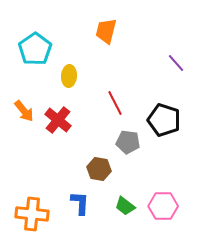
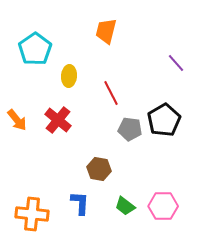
red line: moved 4 px left, 10 px up
orange arrow: moved 7 px left, 9 px down
black pentagon: rotated 24 degrees clockwise
gray pentagon: moved 2 px right, 13 px up
